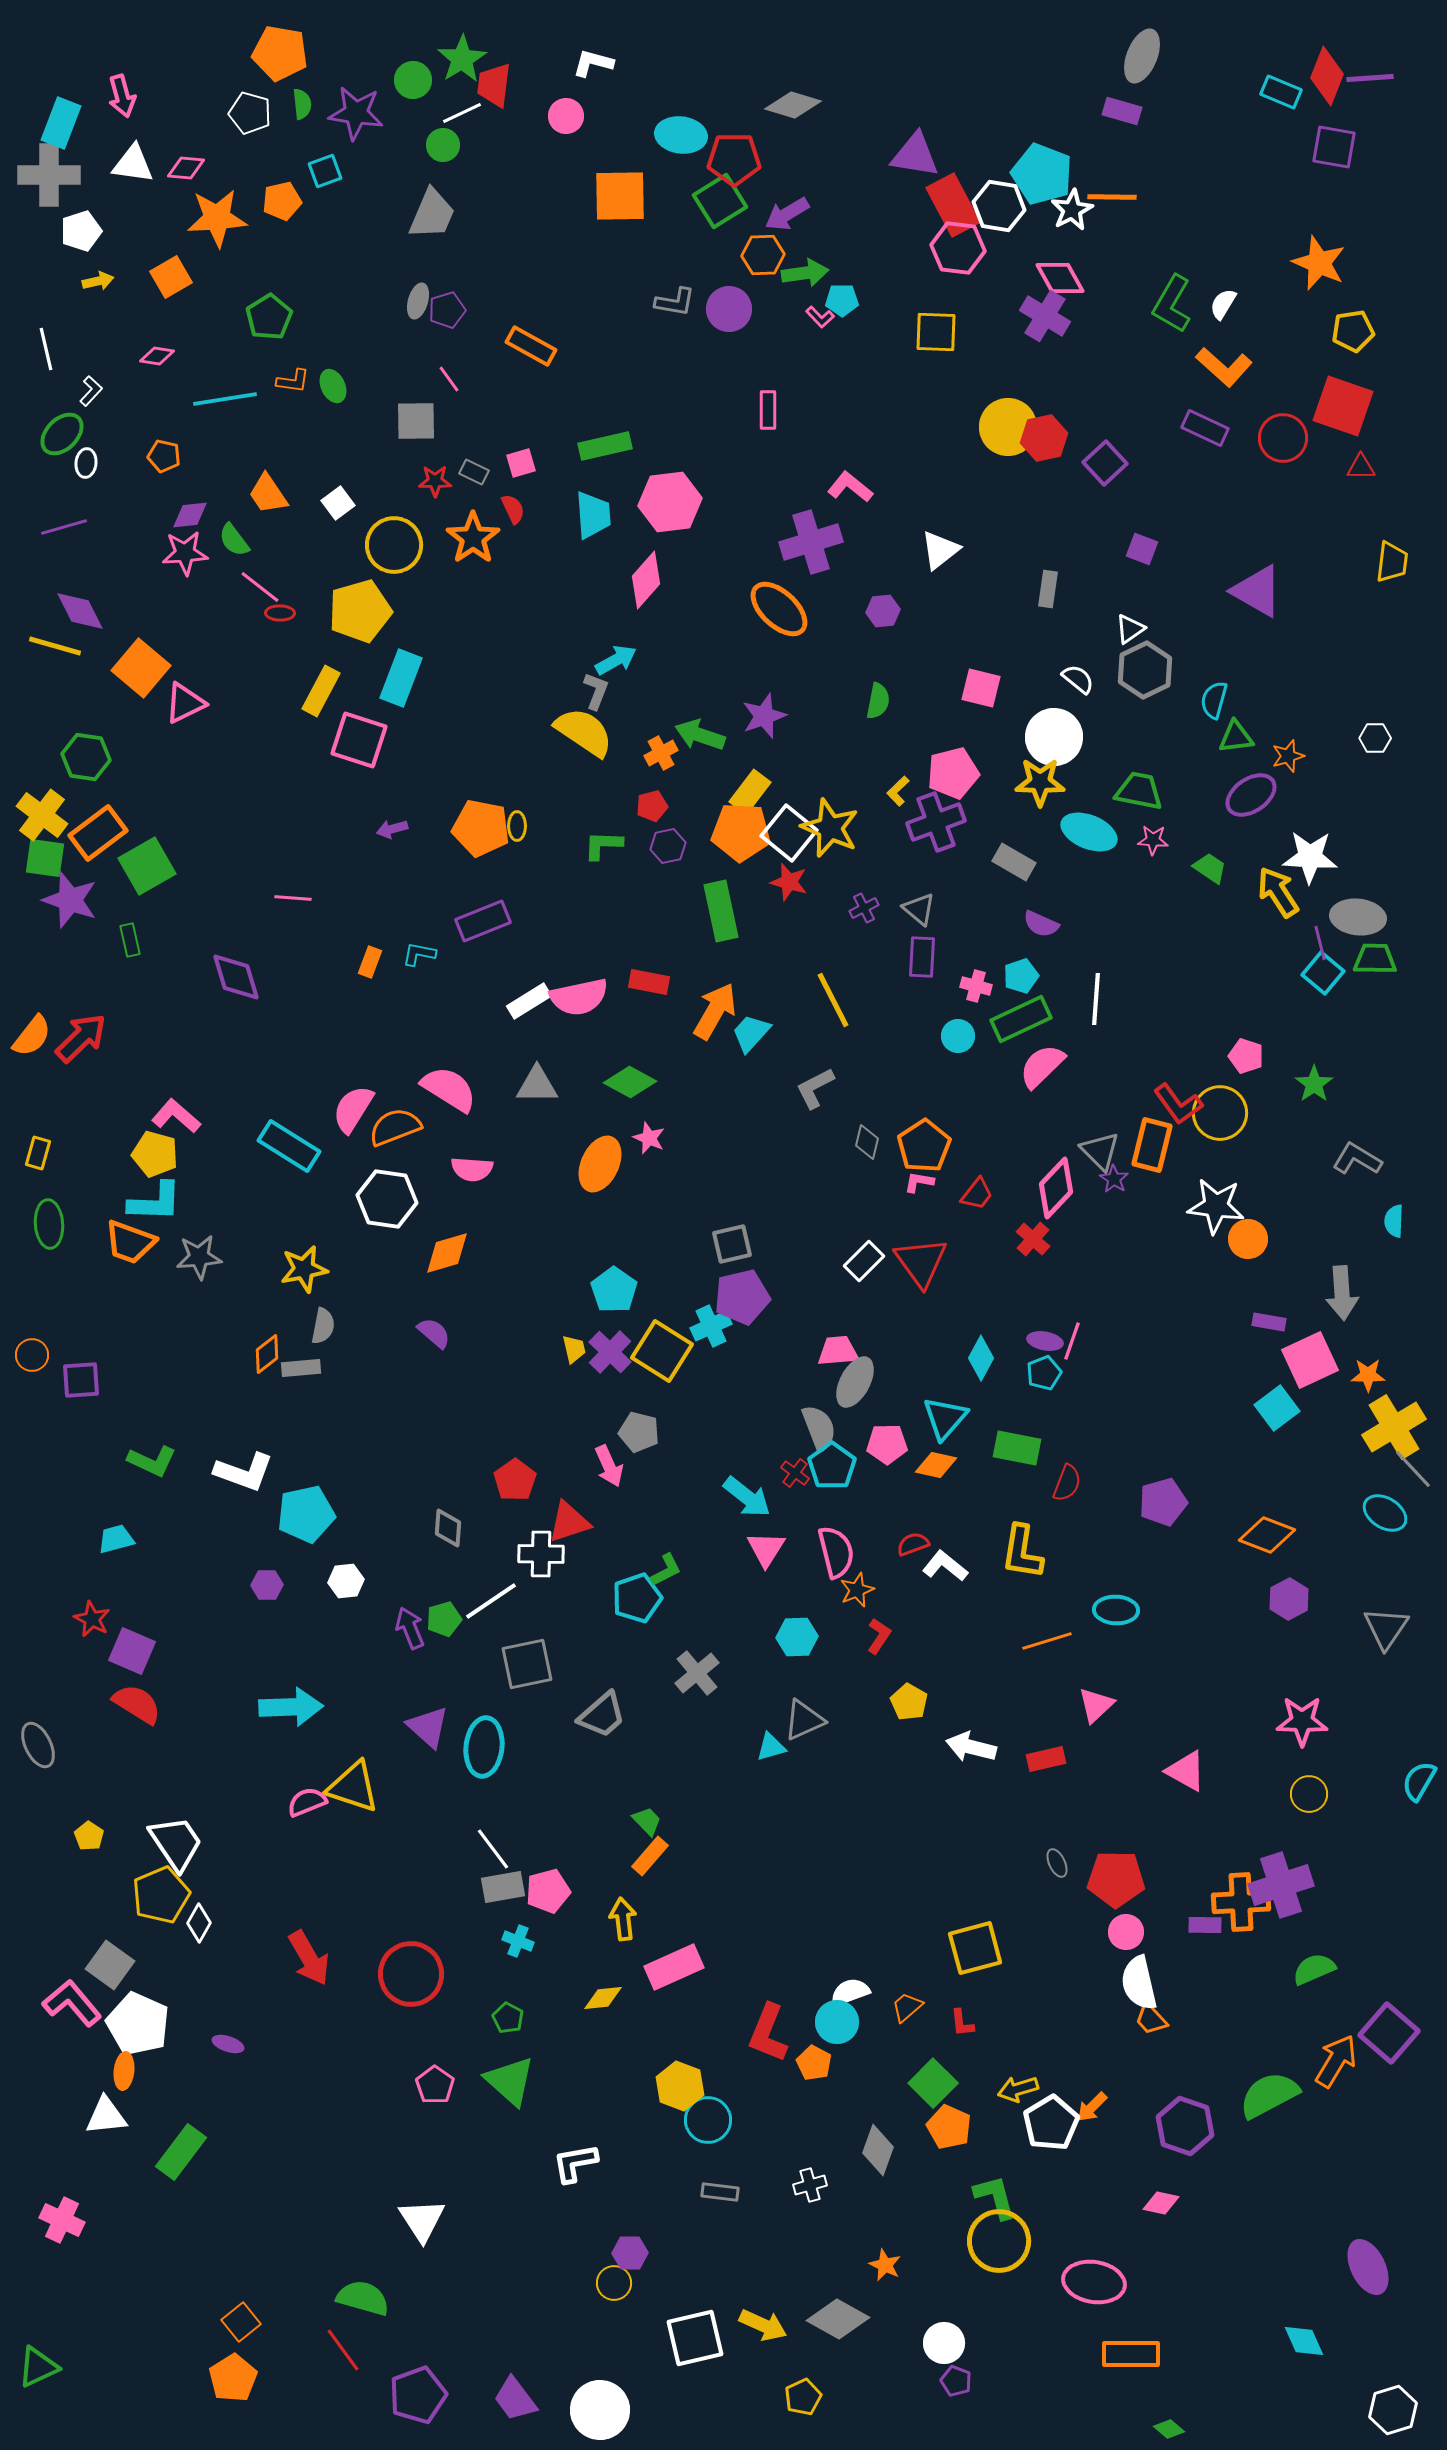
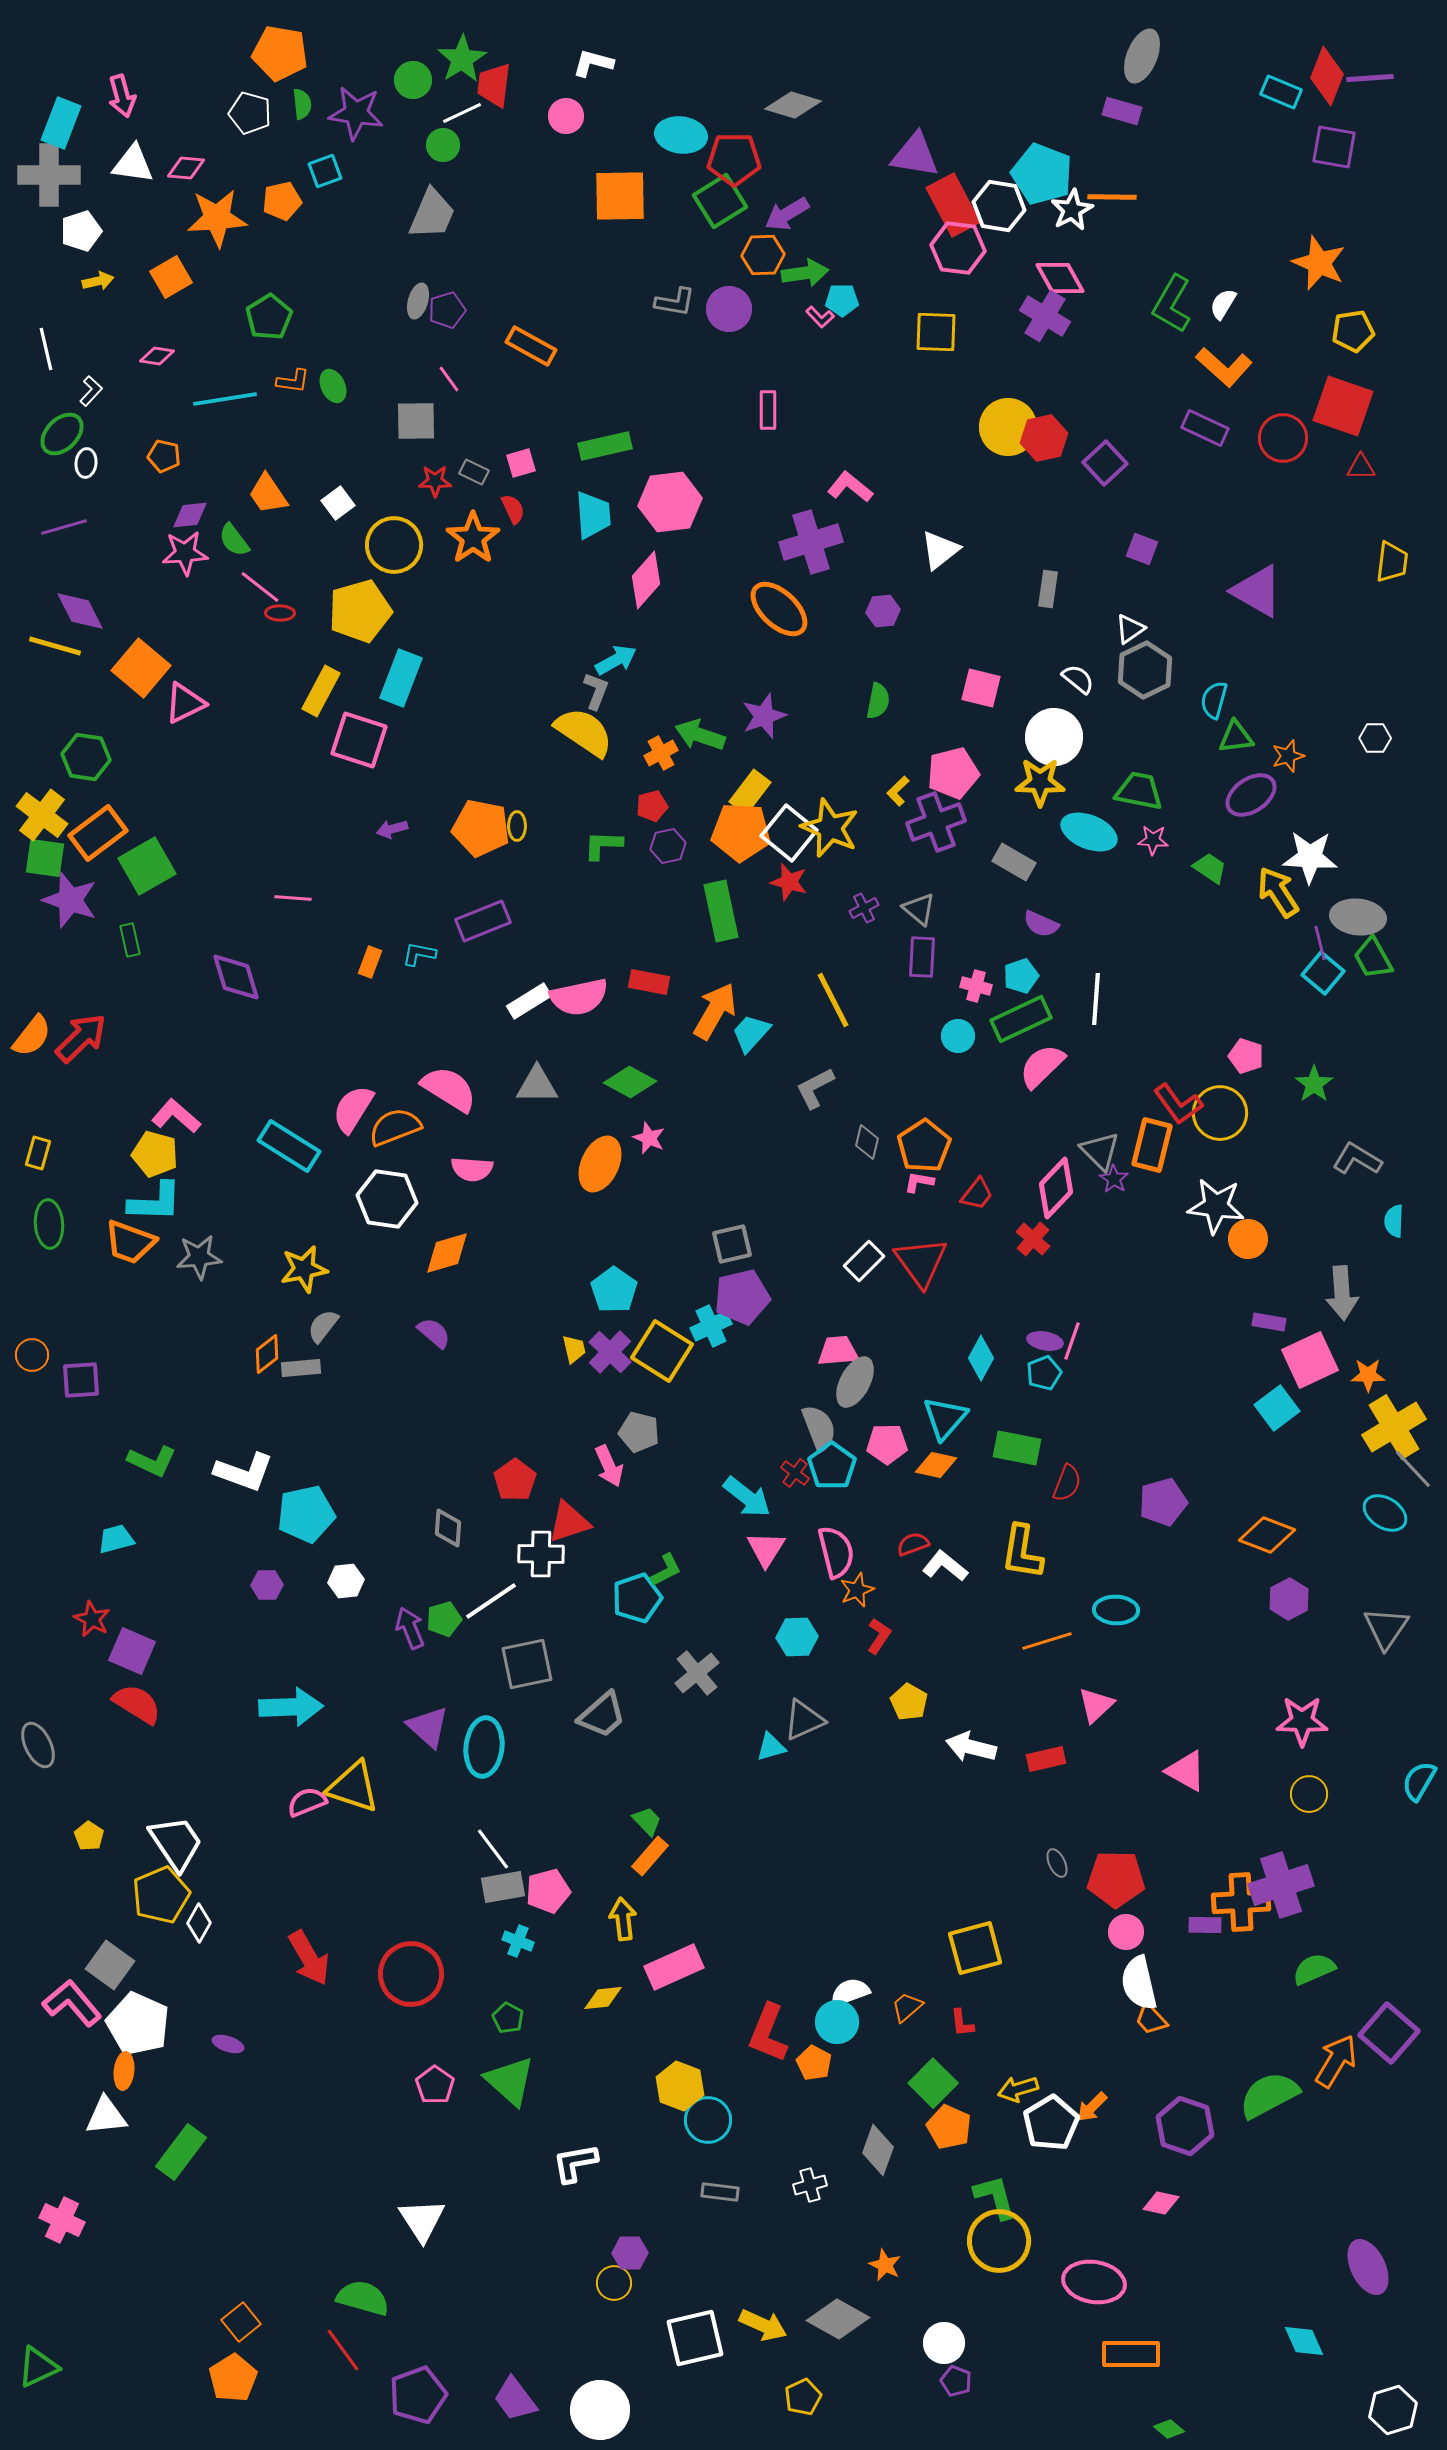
green trapezoid at (1375, 959): moved 2 px left, 1 px up; rotated 120 degrees counterclockwise
gray semicircle at (323, 1326): rotated 153 degrees counterclockwise
